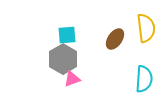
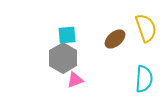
yellow semicircle: rotated 12 degrees counterclockwise
brown ellipse: rotated 15 degrees clockwise
gray hexagon: moved 1 px up
pink triangle: moved 3 px right, 1 px down
